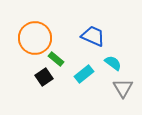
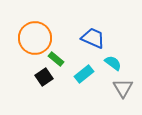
blue trapezoid: moved 2 px down
